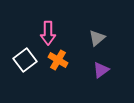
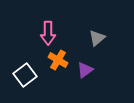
white square: moved 15 px down
purple triangle: moved 16 px left
